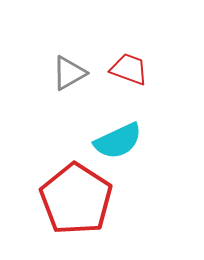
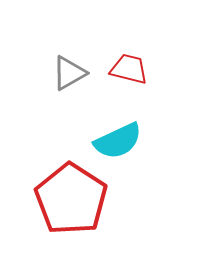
red trapezoid: rotated 6 degrees counterclockwise
red pentagon: moved 5 px left
